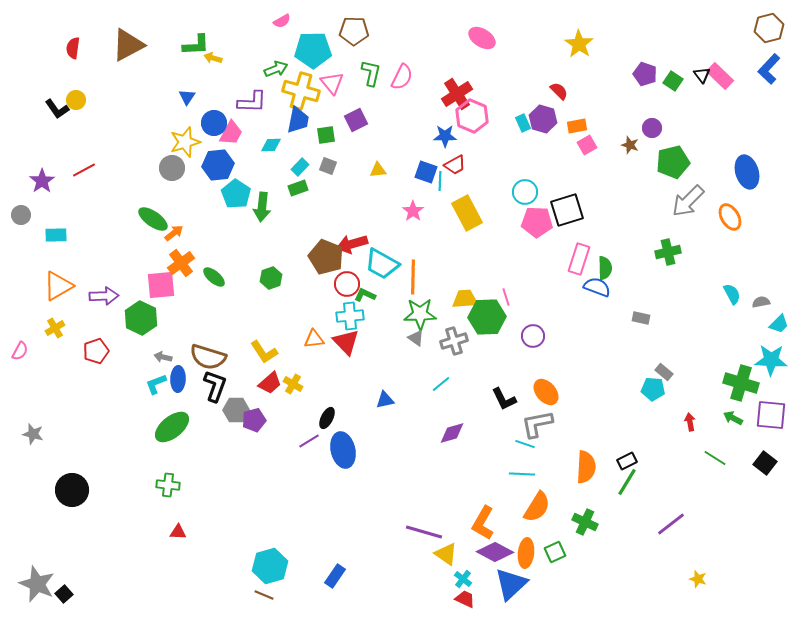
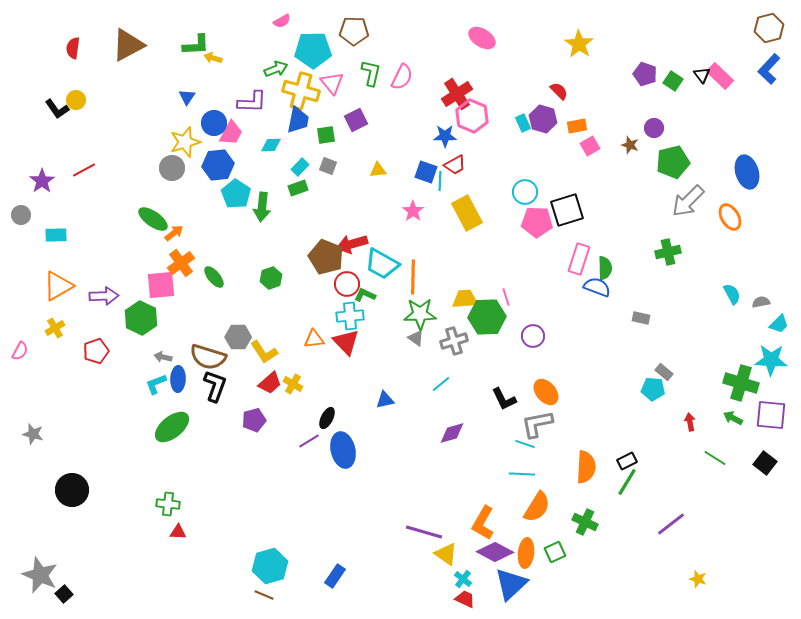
purple circle at (652, 128): moved 2 px right
pink square at (587, 145): moved 3 px right, 1 px down
green ellipse at (214, 277): rotated 10 degrees clockwise
gray hexagon at (236, 410): moved 2 px right, 73 px up
green cross at (168, 485): moved 19 px down
gray star at (37, 584): moved 3 px right, 9 px up
